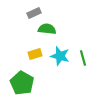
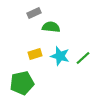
green semicircle: moved 4 px right, 2 px up
green line: rotated 63 degrees clockwise
green pentagon: rotated 30 degrees clockwise
